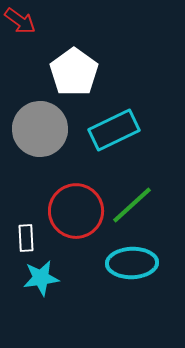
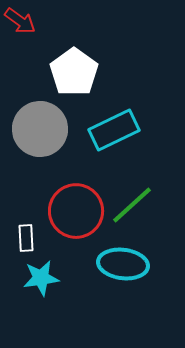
cyan ellipse: moved 9 px left, 1 px down; rotated 9 degrees clockwise
